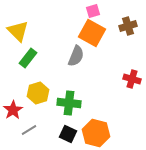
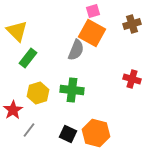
brown cross: moved 4 px right, 2 px up
yellow triangle: moved 1 px left
gray semicircle: moved 6 px up
green cross: moved 3 px right, 13 px up
gray line: rotated 21 degrees counterclockwise
